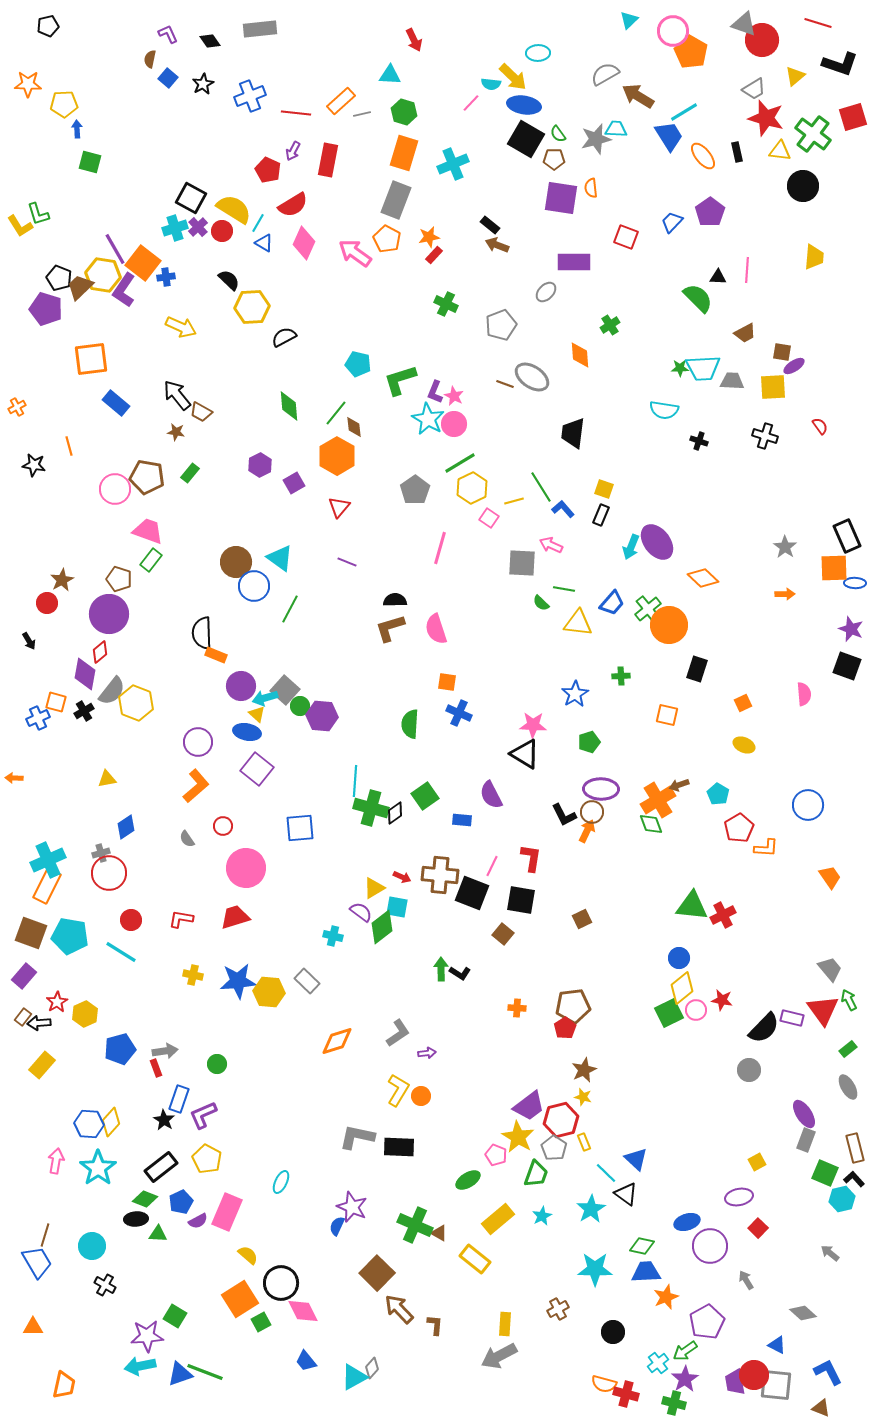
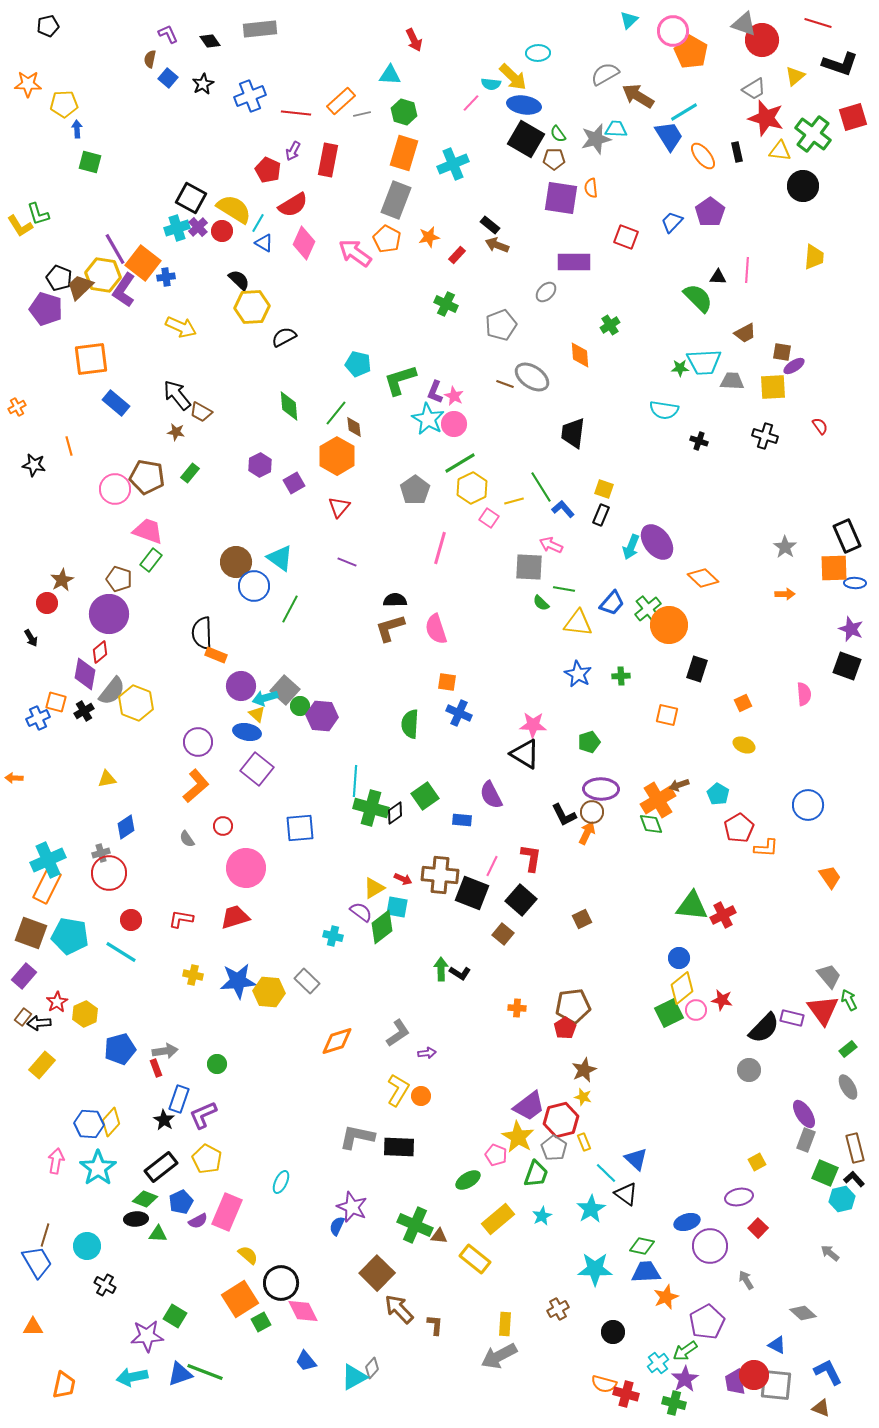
cyan cross at (175, 228): moved 2 px right
red rectangle at (434, 255): moved 23 px right
black semicircle at (229, 280): moved 10 px right
cyan trapezoid at (703, 368): moved 1 px right, 6 px up
gray square at (522, 563): moved 7 px right, 4 px down
black arrow at (29, 641): moved 2 px right, 3 px up
blue star at (575, 694): moved 3 px right, 20 px up; rotated 12 degrees counterclockwise
orange arrow at (587, 831): moved 2 px down
red arrow at (402, 877): moved 1 px right, 2 px down
black square at (521, 900): rotated 32 degrees clockwise
gray trapezoid at (830, 969): moved 1 px left, 7 px down
brown triangle at (439, 1233): moved 3 px down; rotated 24 degrees counterclockwise
cyan circle at (92, 1246): moved 5 px left
cyan arrow at (140, 1366): moved 8 px left, 11 px down
